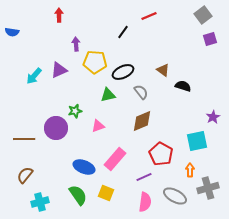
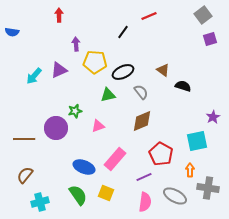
gray cross: rotated 25 degrees clockwise
